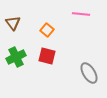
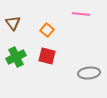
gray ellipse: rotated 65 degrees counterclockwise
